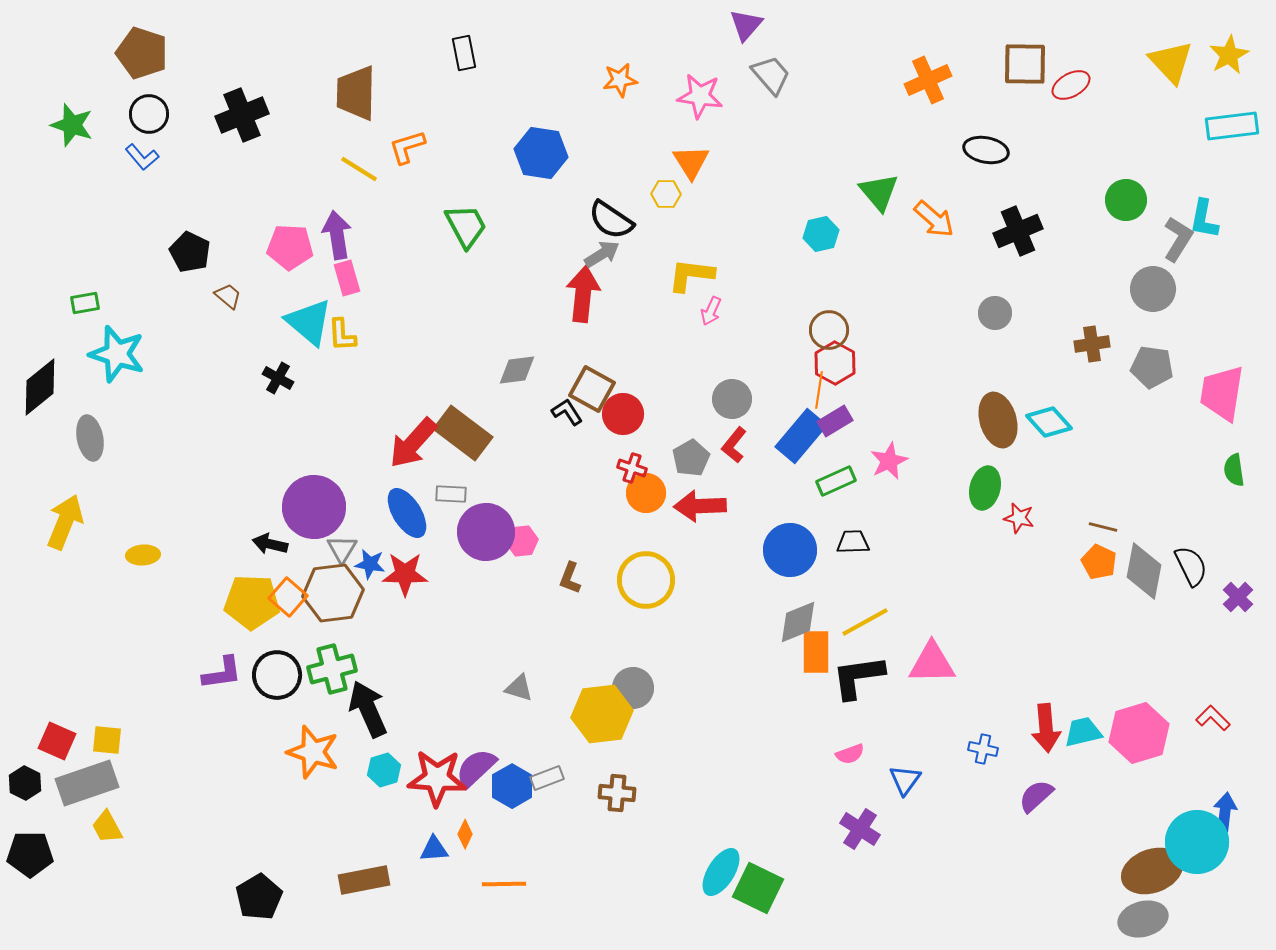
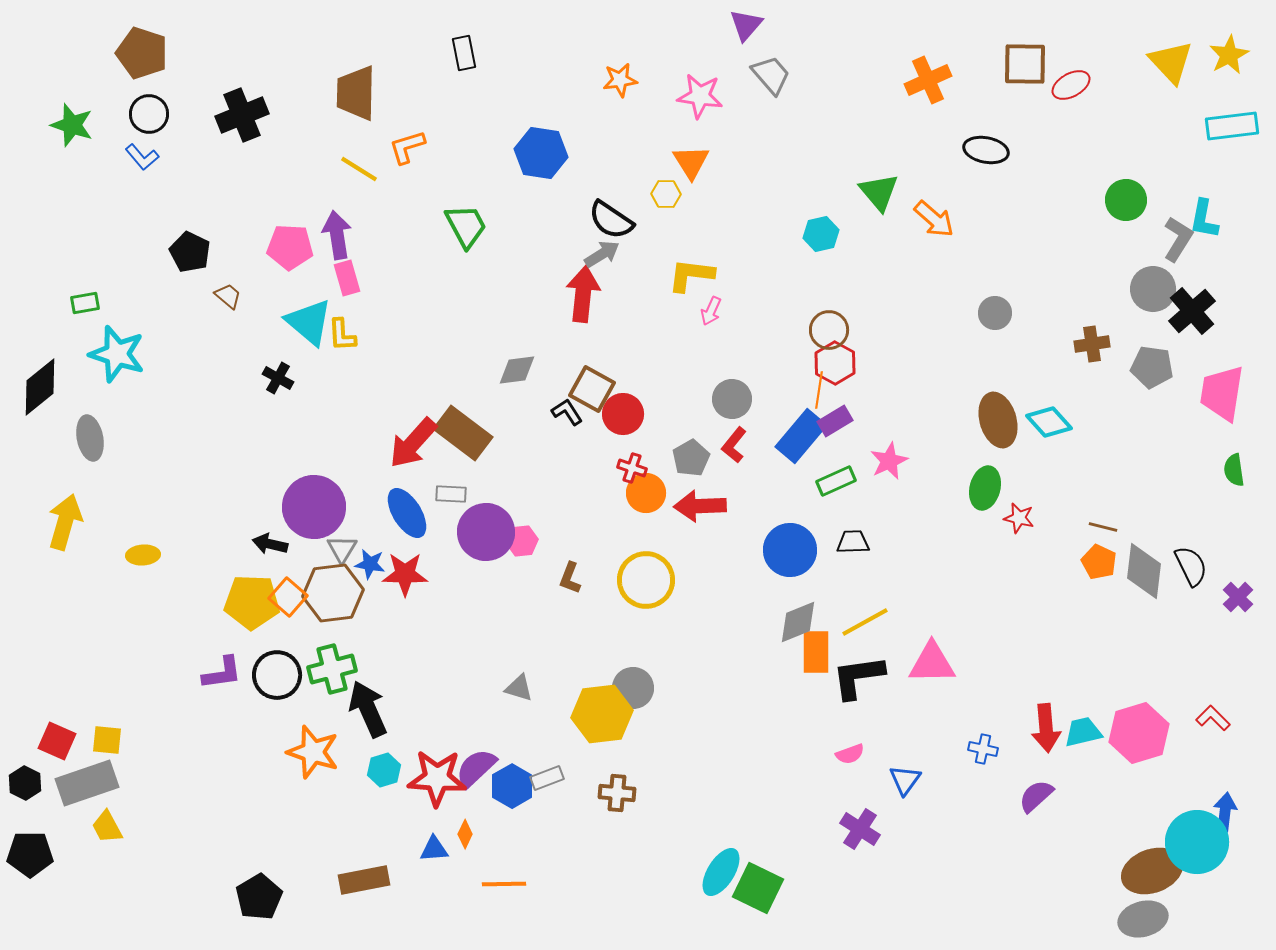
black cross at (1018, 231): moved 174 px right, 80 px down; rotated 18 degrees counterclockwise
yellow arrow at (65, 522): rotated 6 degrees counterclockwise
gray diamond at (1144, 571): rotated 4 degrees counterclockwise
